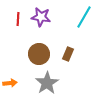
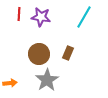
red line: moved 1 px right, 5 px up
brown rectangle: moved 1 px up
gray star: moved 3 px up
